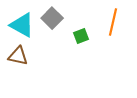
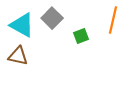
orange line: moved 2 px up
